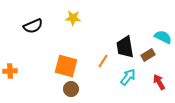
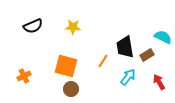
yellow star: moved 9 px down
brown rectangle: moved 1 px left
orange cross: moved 14 px right, 5 px down; rotated 24 degrees counterclockwise
